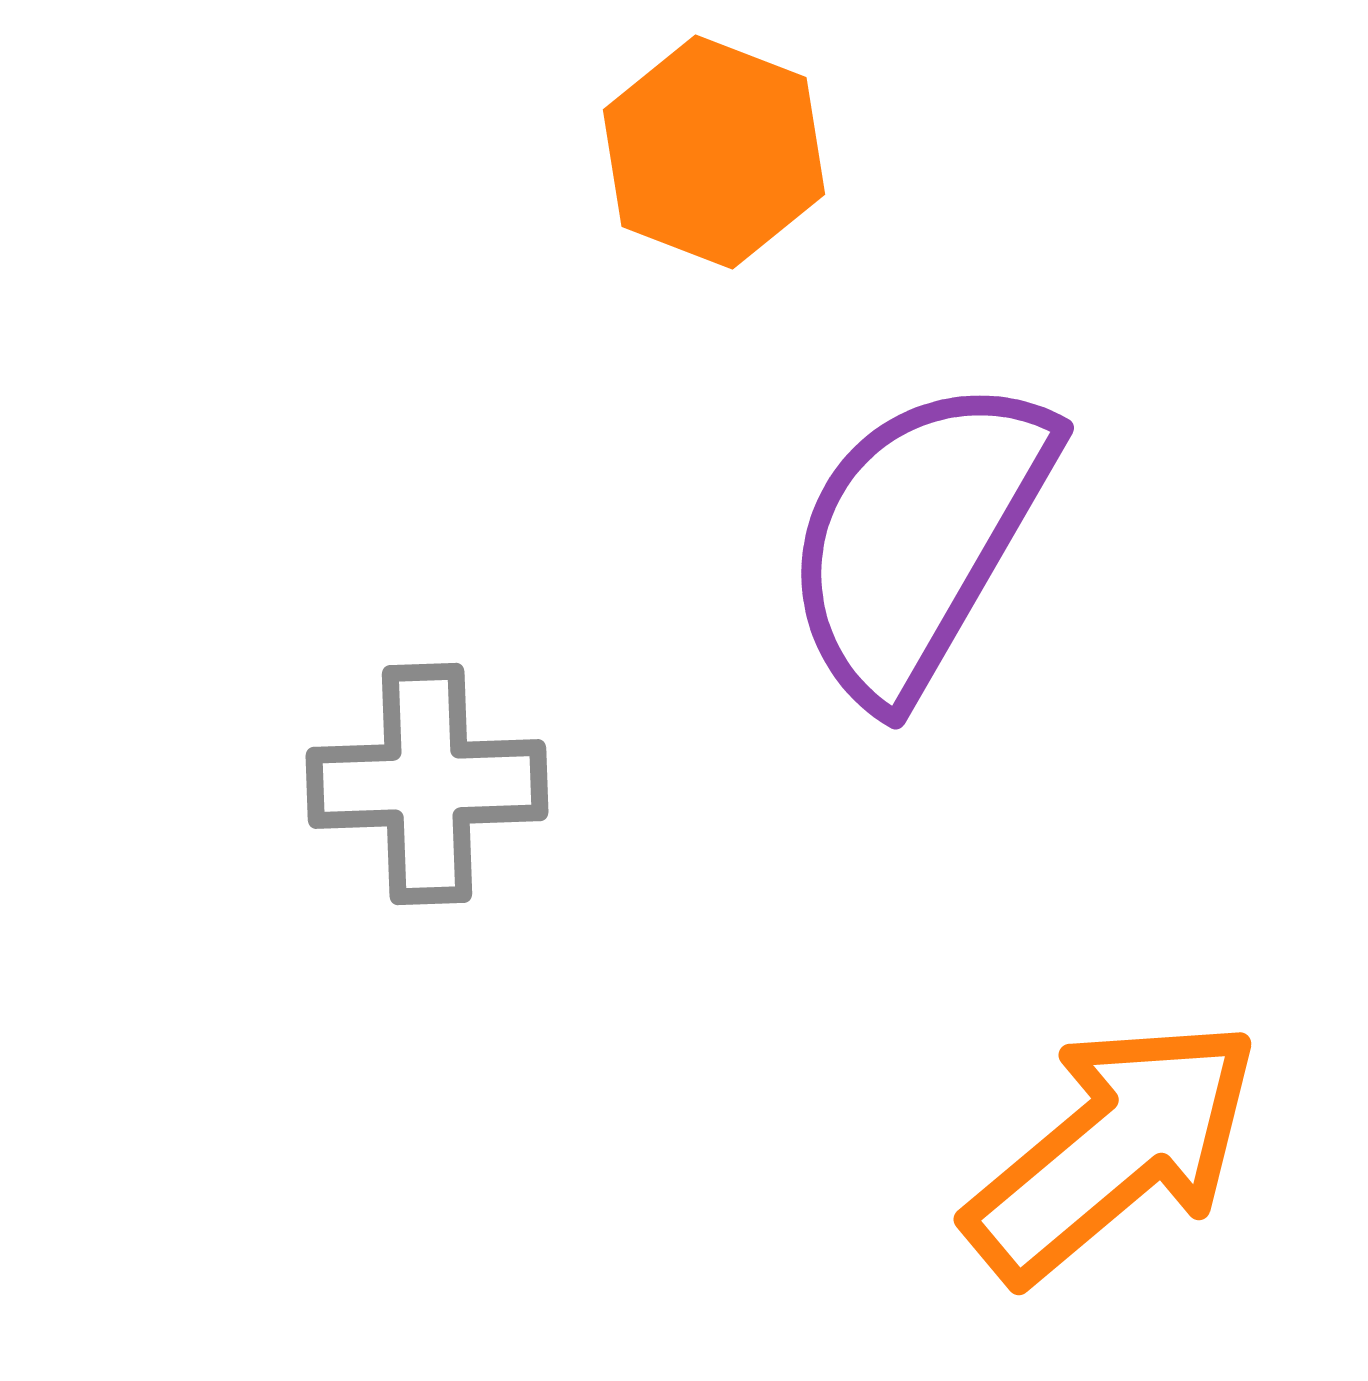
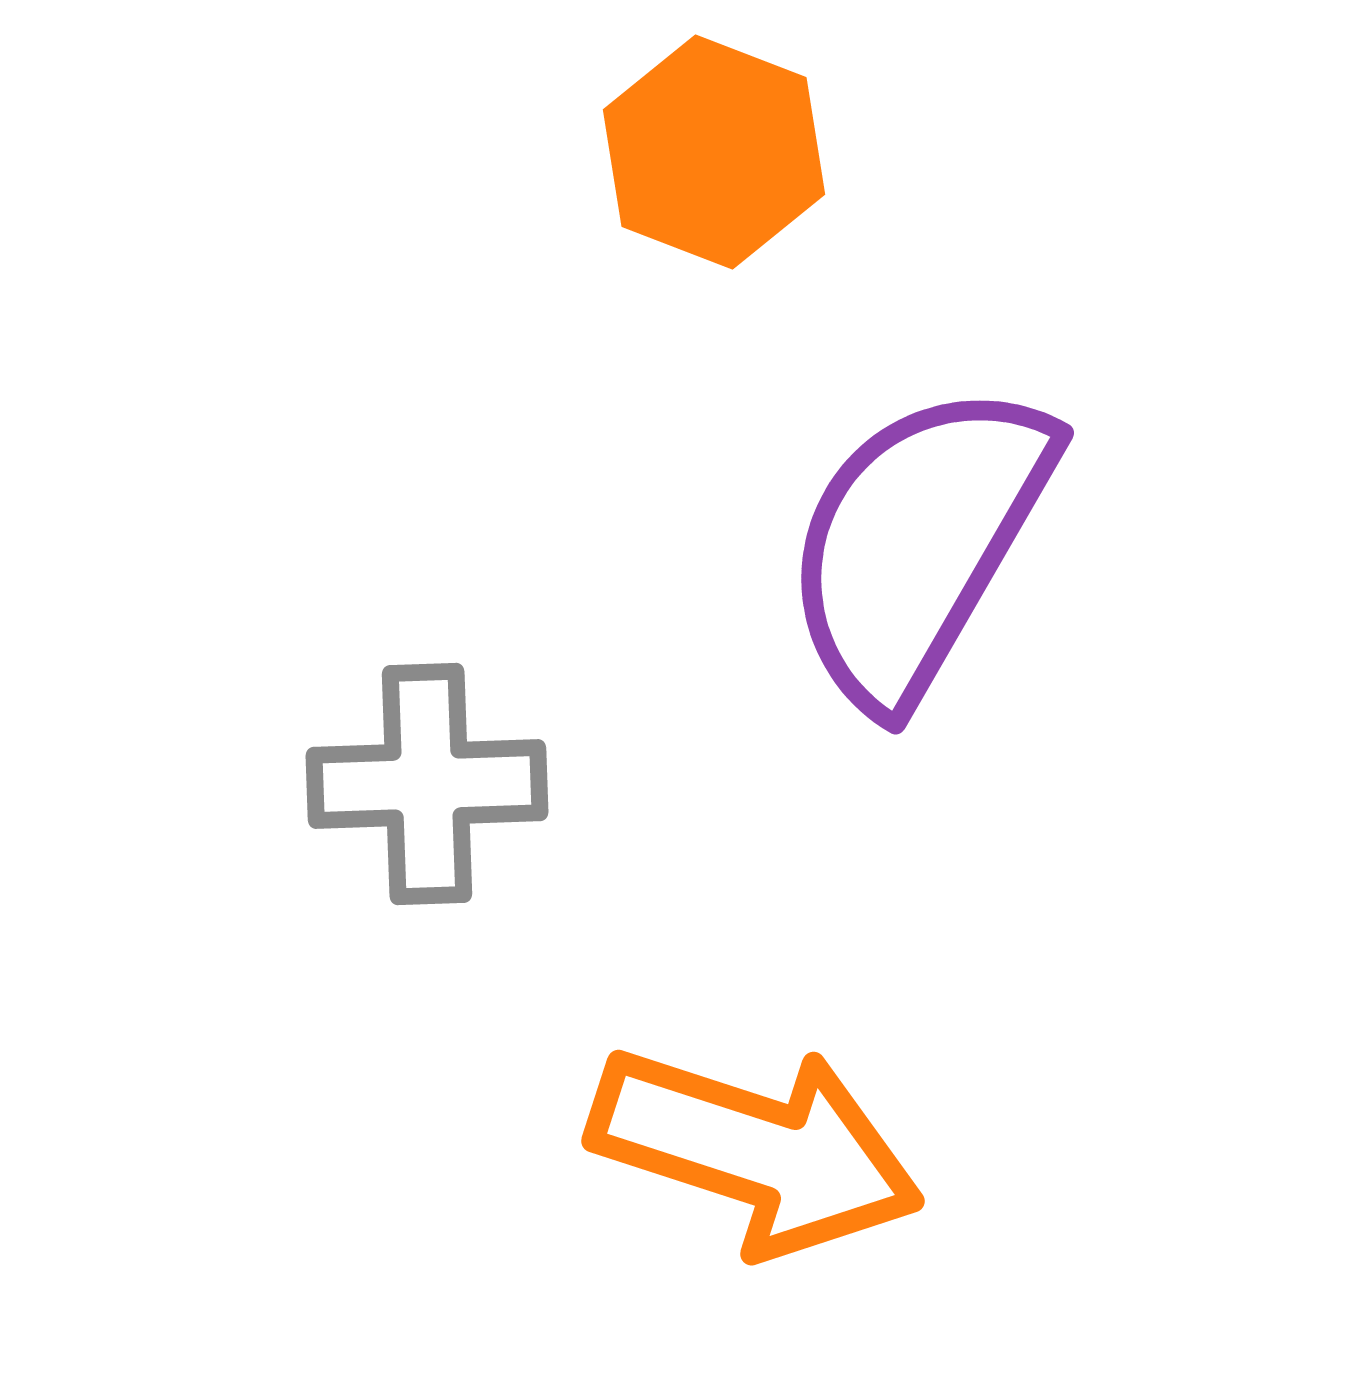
purple semicircle: moved 5 px down
orange arrow: moved 357 px left; rotated 58 degrees clockwise
